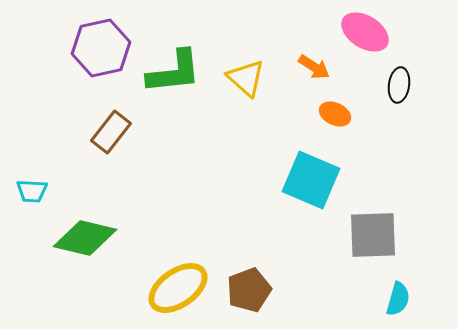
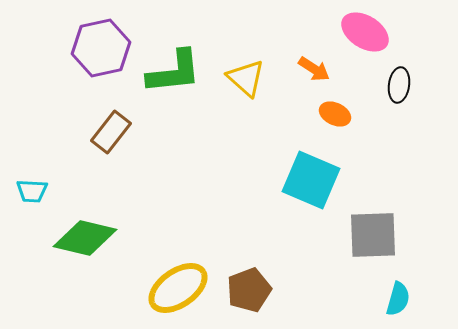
orange arrow: moved 2 px down
